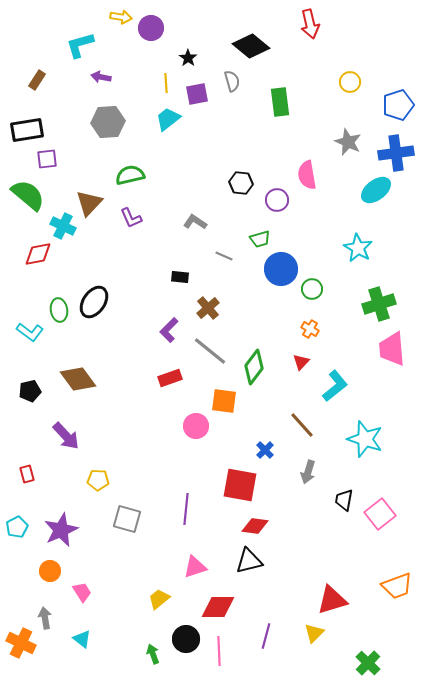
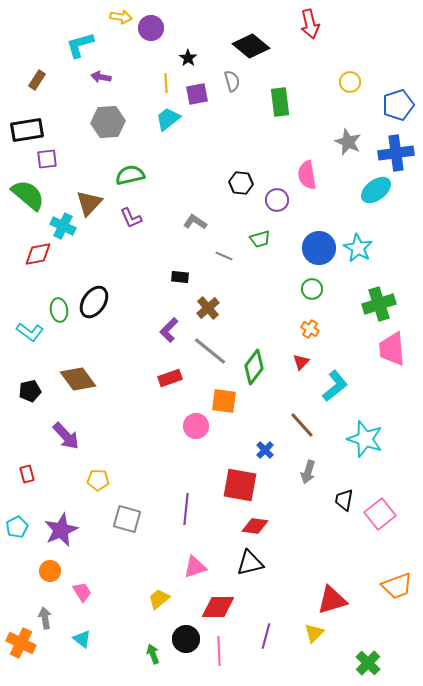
blue circle at (281, 269): moved 38 px right, 21 px up
black triangle at (249, 561): moved 1 px right, 2 px down
